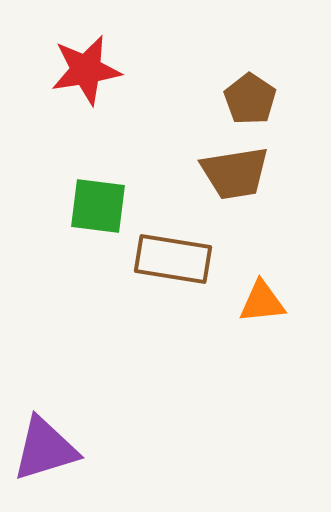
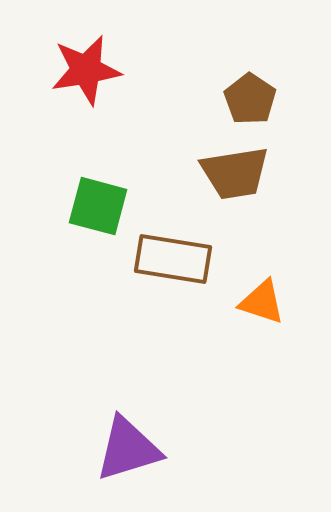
green square: rotated 8 degrees clockwise
orange triangle: rotated 24 degrees clockwise
purple triangle: moved 83 px right
